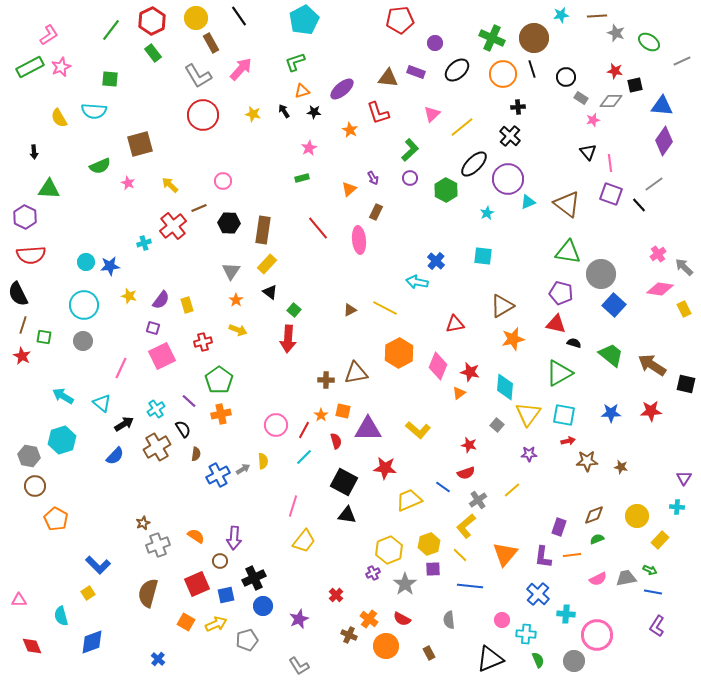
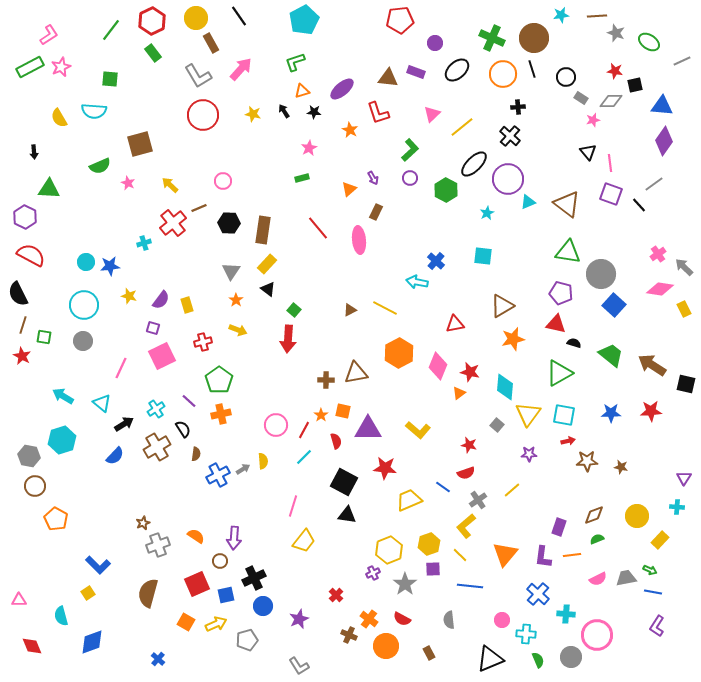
red cross at (173, 226): moved 3 px up
red semicircle at (31, 255): rotated 148 degrees counterclockwise
black triangle at (270, 292): moved 2 px left, 3 px up
gray circle at (574, 661): moved 3 px left, 4 px up
